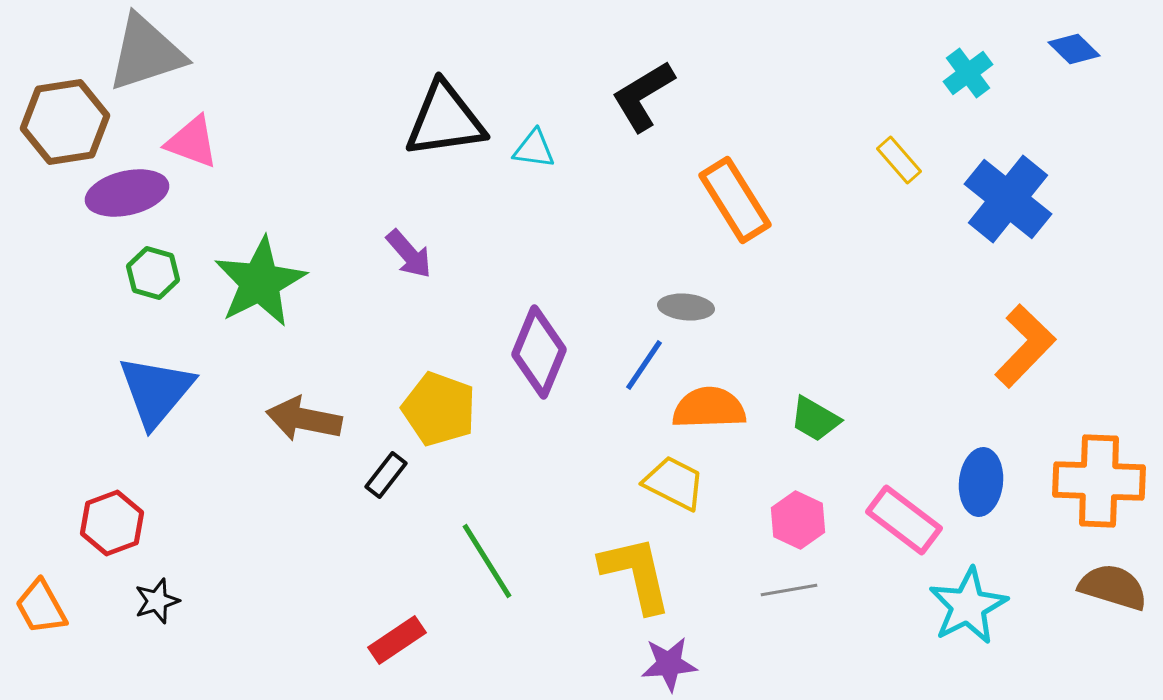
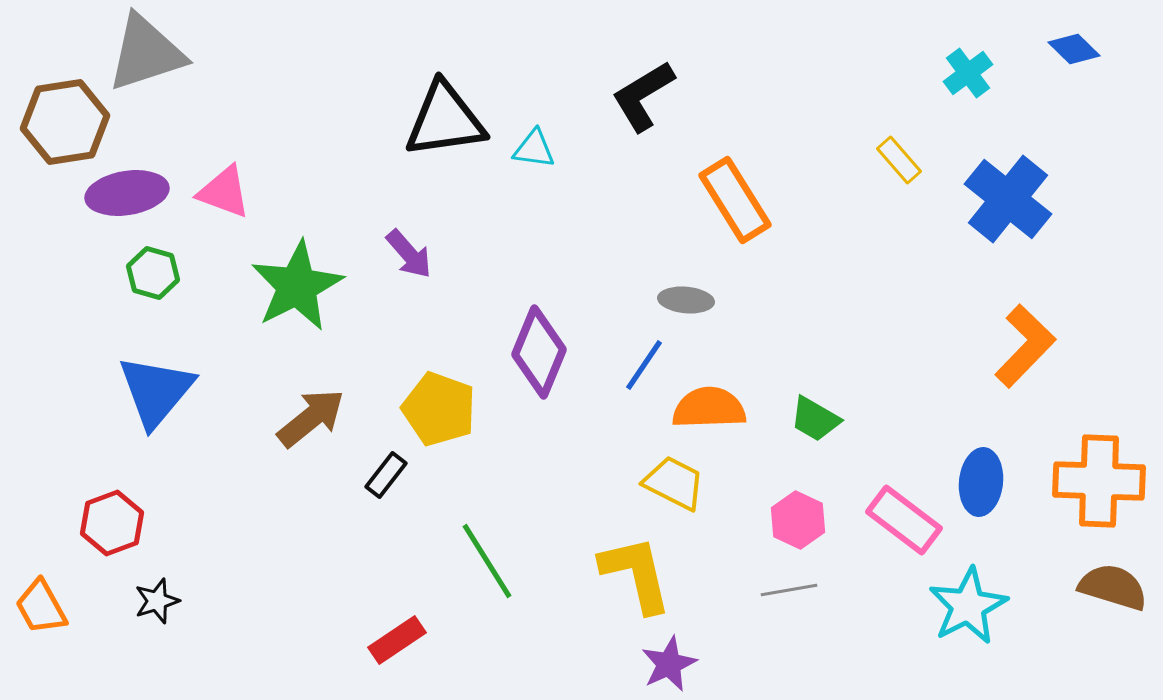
pink triangle: moved 32 px right, 50 px down
purple ellipse: rotated 4 degrees clockwise
green star: moved 37 px right, 4 px down
gray ellipse: moved 7 px up
brown arrow: moved 7 px right, 1 px up; rotated 130 degrees clockwise
purple star: rotated 20 degrees counterclockwise
